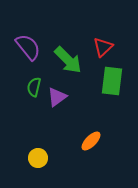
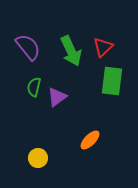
green arrow: moved 3 px right, 9 px up; rotated 20 degrees clockwise
orange ellipse: moved 1 px left, 1 px up
